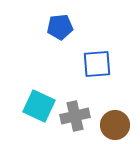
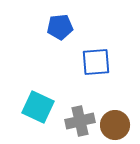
blue square: moved 1 px left, 2 px up
cyan square: moved 1 px left, 1 px down
gray cross: moved 5 px right, 5 px down
